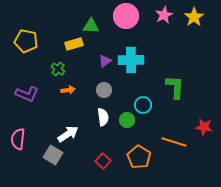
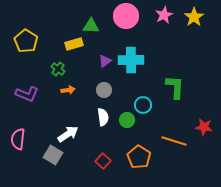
yellow pentagon: rotated 20 degrees clockwise
orange line: moved 1 px up
